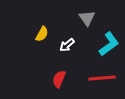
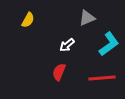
gray triangle: rotated 42 degrees clockwise
yellow semicircle: moved 14 px left, 14 px up
red semicircle: moved 7 px up
